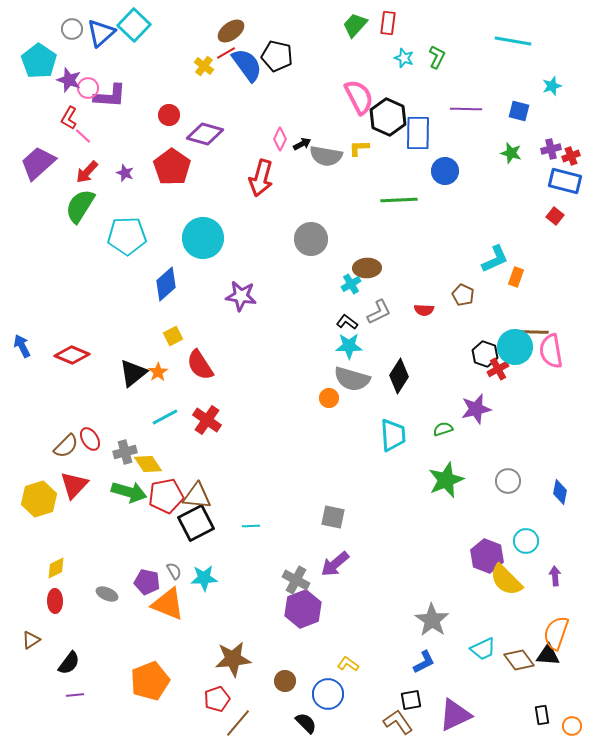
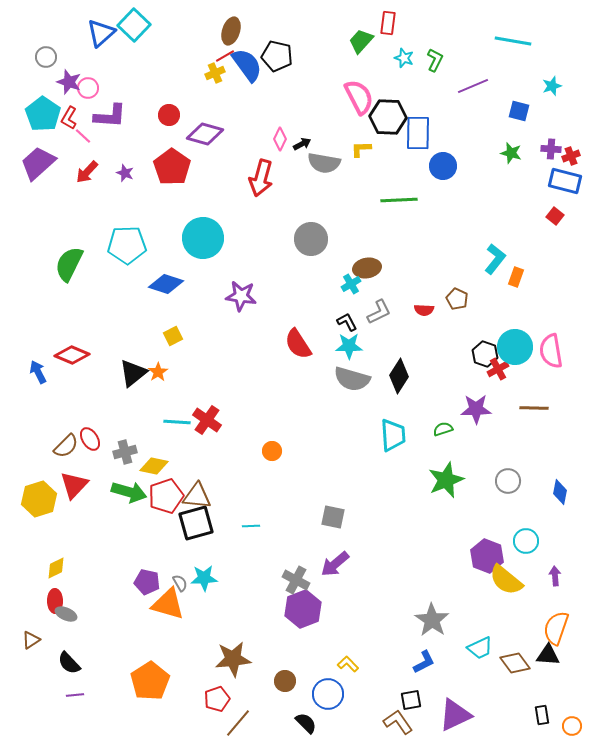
green trapezoid at (355, 25): moved 6 px right, 16 px down
gray circle at (72, 29): moved 26 px left, 28 px down
brown ellipse at (231, 31): rotated 36 degrees counterclockwise
red line at (226, 53): moved 1 px left, 3 px down
green L-shape at (437, 57): moved 2 px left, 3 px down
cyan pentagon at (39, 61): moved 4 px right, 53 px down
yellow cross at (204, 66): moved 11 px right, 7 px down; rotated 30 degrees clockwise
purple star at (69, 80): moved 2 px down
purple L-shape at (110, 96): moved 20 px down
purple line at (466, 109): moved 7 px right, 23 px up; rotated 24 degrees counterclockwise
black hexagon at (388, 117): rotated 21 degrees counterclockwise
yellow L-shape at (359, 148): moved 2 px right, 1 px down
purple cross at (551, 149): rotated 18 degrees clockwise
gray semicircle at (326, 156): moved 2 px left, 7 px down
blue circle at (445, 171): moved 2 px left, 5 px up
green semicircle at (80, 206): moved 11 px left, 58 px down; rotated 6 degrees counterclockwise
cyan pentagon at (127, 236): moved 9 px down
cyan L-shape at (495, 259): rotated 28 degrees counterclockwise
brown ellipse at (367, 268): rotated 8 degrees counterclockwise
blue diamond at (166, 284): rotated 60 degrees clockwise
brown pentagon at (463, 295): moved 6 px left, 4 px down
black L-shape at (347, 322): rotated 25 degrees clockwise
brown line at (534, 332): moved 76 px down
blue arrow at (22, 346): moved 16 px right, 26 px down
red semicircle at (200, 365): moved 98 px right, 21 px up
orange circle at (329, 398): moved 57 px left, 53 px down
purple star at (476, 409): rotated 12 degrees clockwise
cyan line at (165, 417): moved 12 px right, 5 px down; rotated 32 degrees clockwise
yellow diamond at (148, 464): moved 6 px right, 2 px down; rotated 44 degrees counterclockwise
red pentagon at (166, 496): rotated 8 degrees counterclockwise
black square at (196, 523): rotated 12 degrees clockwise
gray semicircle at (174, 571): moved 6 px right, 12 px down
yellow semicircle at (506, 580): rotated 6 degrees counterclockwise
gray ellipse at (107, 594): moved 41 px left, 20 px down
orange triangle at (168, 604): rotated 6 degrees counterclockwise
orange semicircle at (556, 633): moved 5 px up
cyan trapezoid at (483, 649): moved 3 px left, 1 px up
brown diamond at (519, 660): moved 4 px left, 3 px down
black semicircle at (69, 663): rotated 100 degrees clockwise
yellow L-shape at (348, 664): rotated 10 degrees clockwise
orange pentagon at (150, 681): rotated 12 degrees counterclockwise
